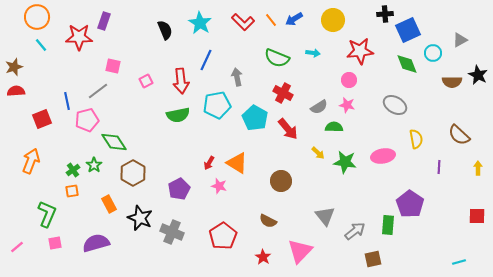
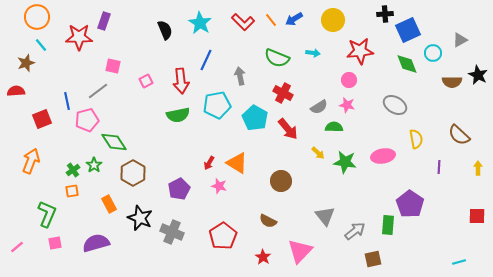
brown star at (14, 67): moved 12 px right, 4 px up
gray arrow at (237, 77): moved 3 px right, 1 px up
